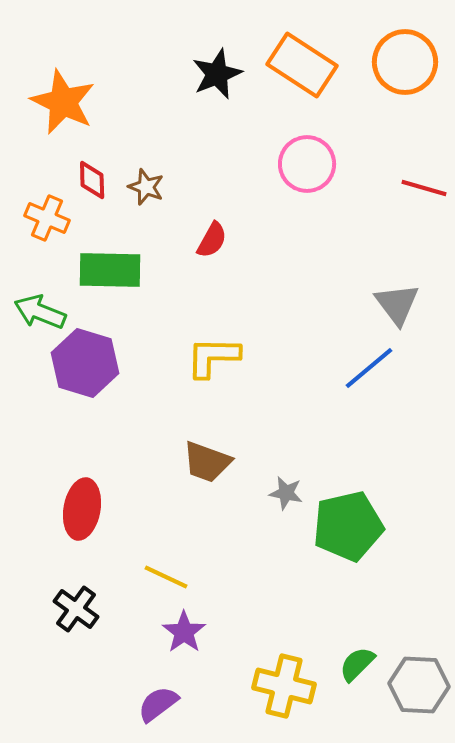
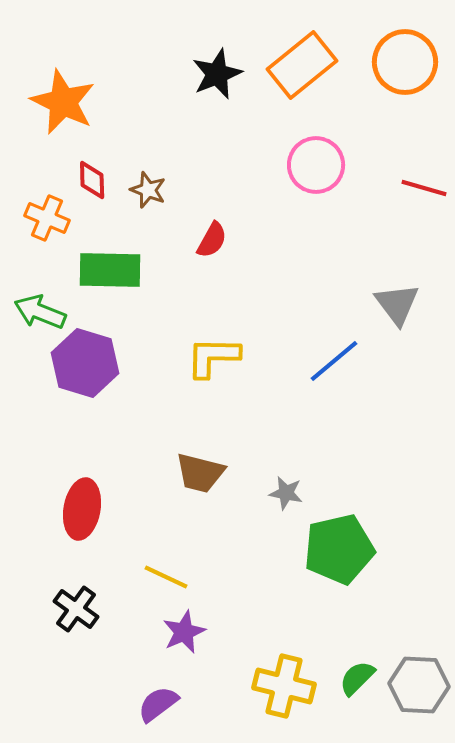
orange rectangle: rotated 72 degrees counterclockwise
pink circle: moved 9 px right, 1 px down
brown star: moved 2 px right, 3 px down
blue line: moved 35 px left, 7 px up
brown trapezoid: moved 7 px left, 11 px down; rotated 6 degrees counterclockwise
green pentagon: moved 9 px left, 23 px down
purple star: rotated 12 degrees clockwise
green semicircle: moved 14 px down
